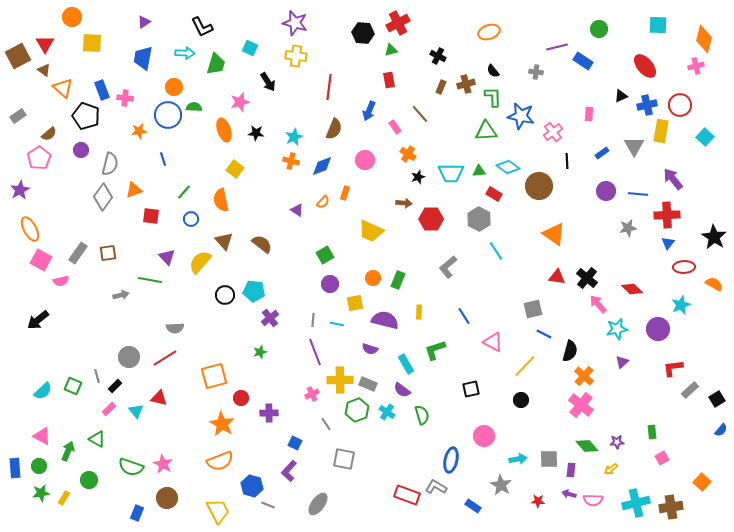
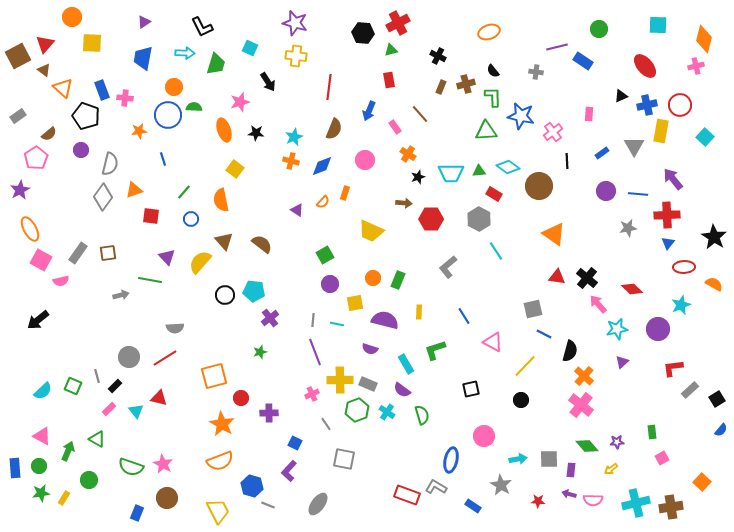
red triangle at (45, 44): rotated 12 degrees clockwise
pink pentagon at (39, 158): moved 3 px left
